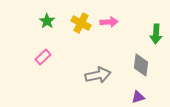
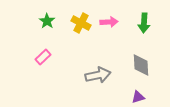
green arrow: moved 12 px left, 11 px up
gray diamond: rotated 10 degrees counterclockwise
